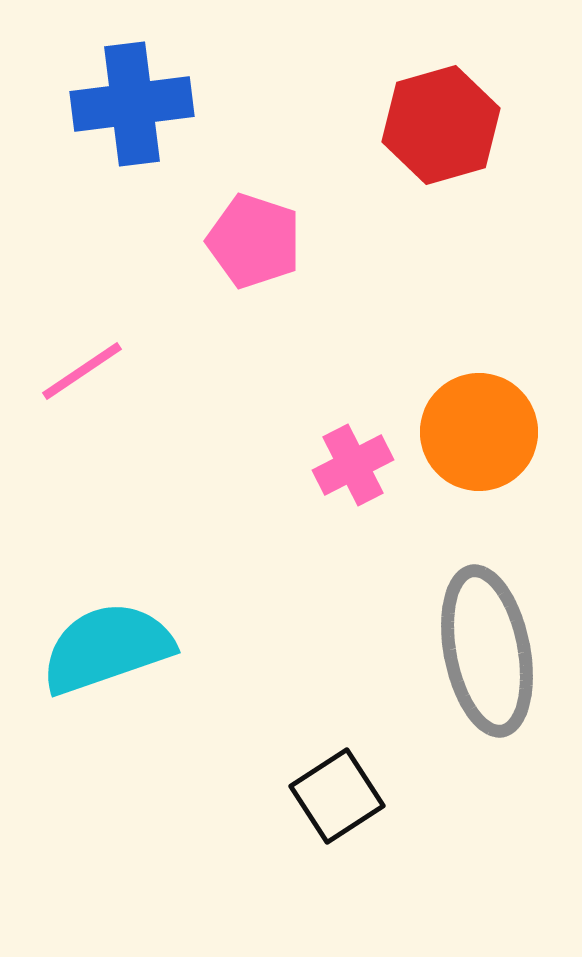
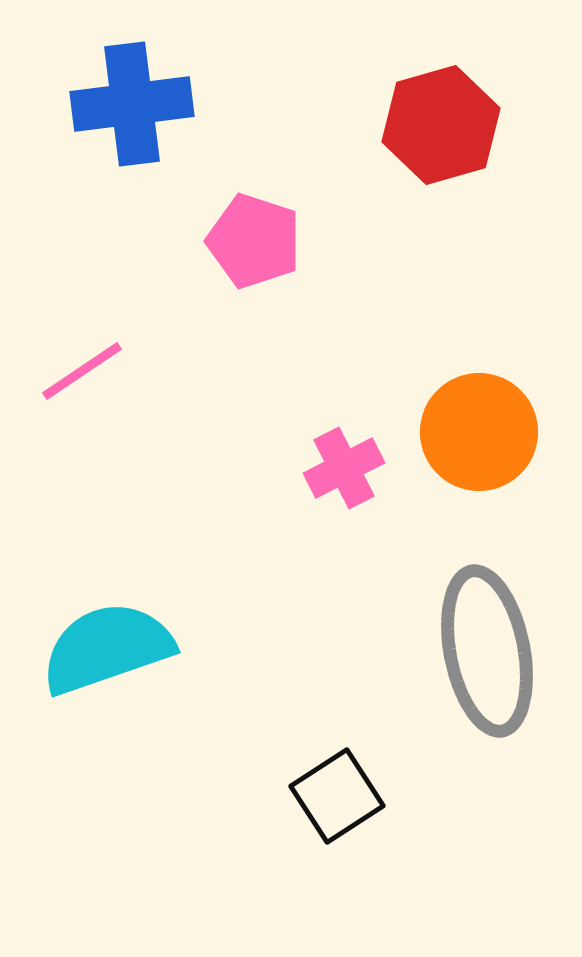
pink cross: moved 9 px left, 3 px down
